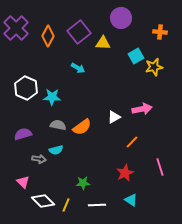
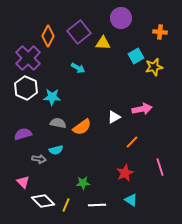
purple cross: moved 12 px right, 30 px down
gray semicircle: moved 2 px up
